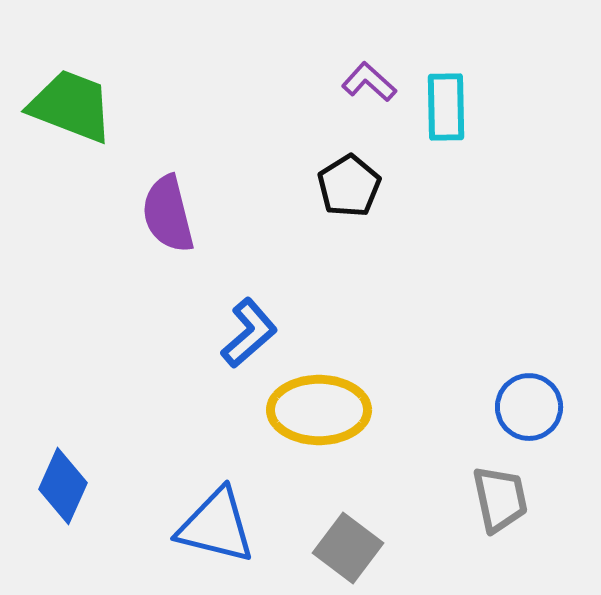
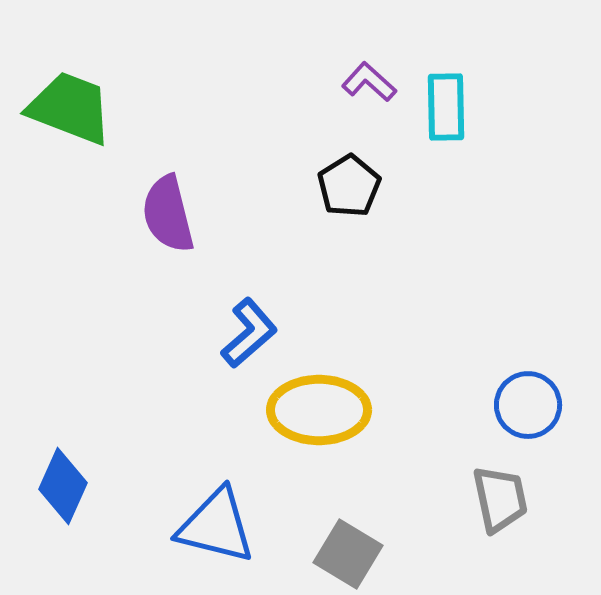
green trapezoid: moved 1 px left, 2 px down
blue circle: moved 1 px left, 2 px up
gray square: moved 6 px down; rotated 6 degrees counterclockwise
